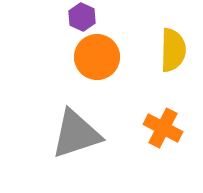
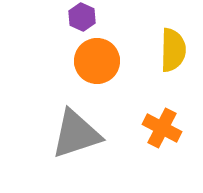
orange circle: moved 4 px down
orange cross: moved 1 px left
